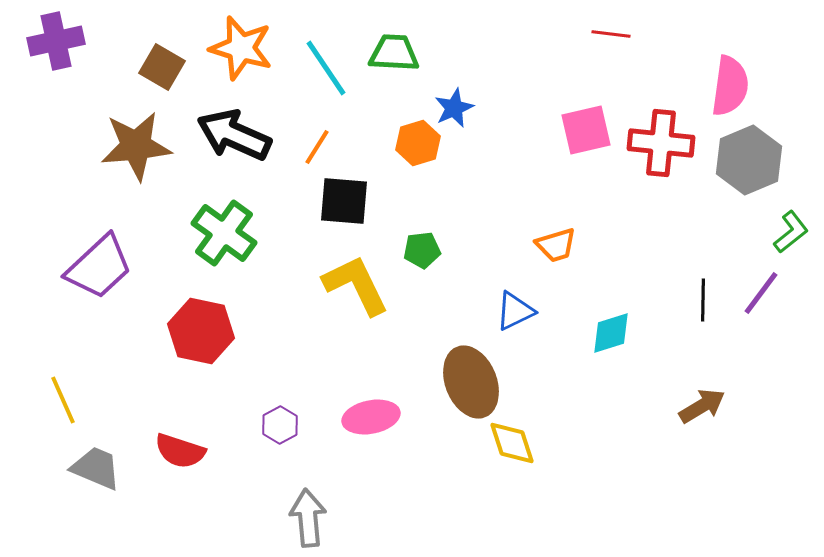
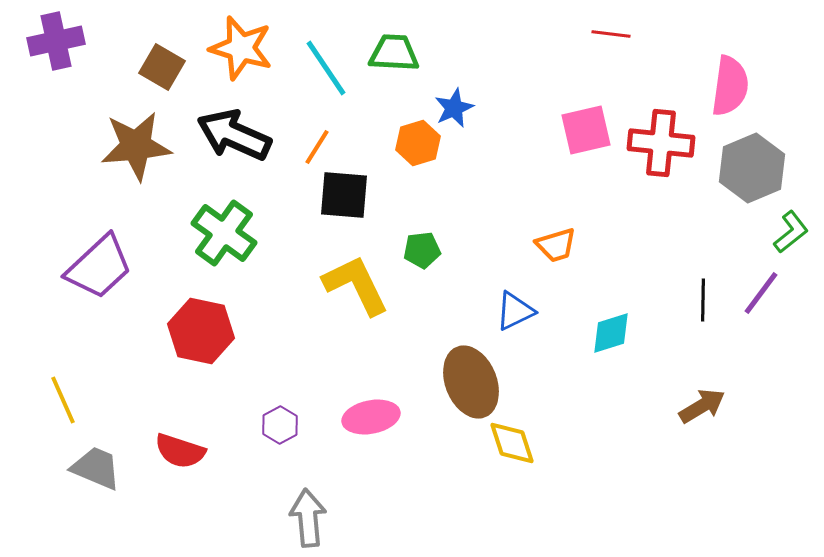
gray hexagon: moved 3 px right, 8 px down
black square: moved 6 px up
